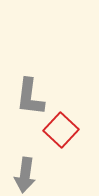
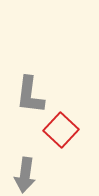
gray L-shape: moved 2 px up
